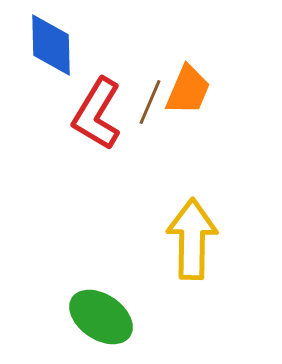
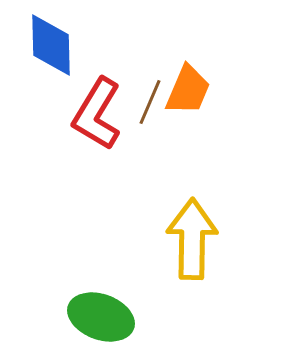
green ellipse: rotated 14 degrees counterclockwise
